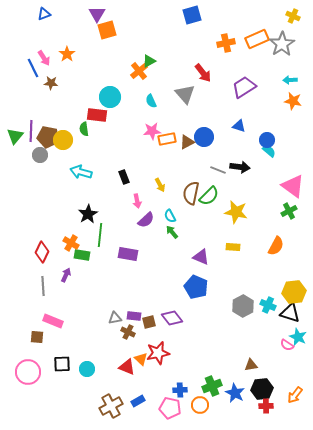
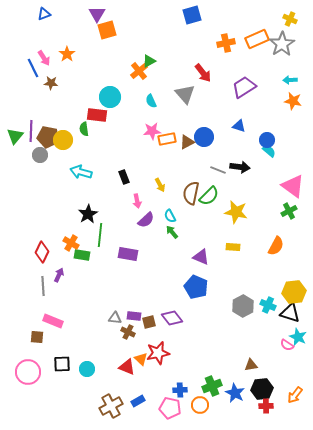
yellow cross at (293, 16): moved 3 px left, 3 px down
purple arrow at (66, 275): moved 7 px left
gray triangle at (115, 318): rotated 16 degrees clockwise
